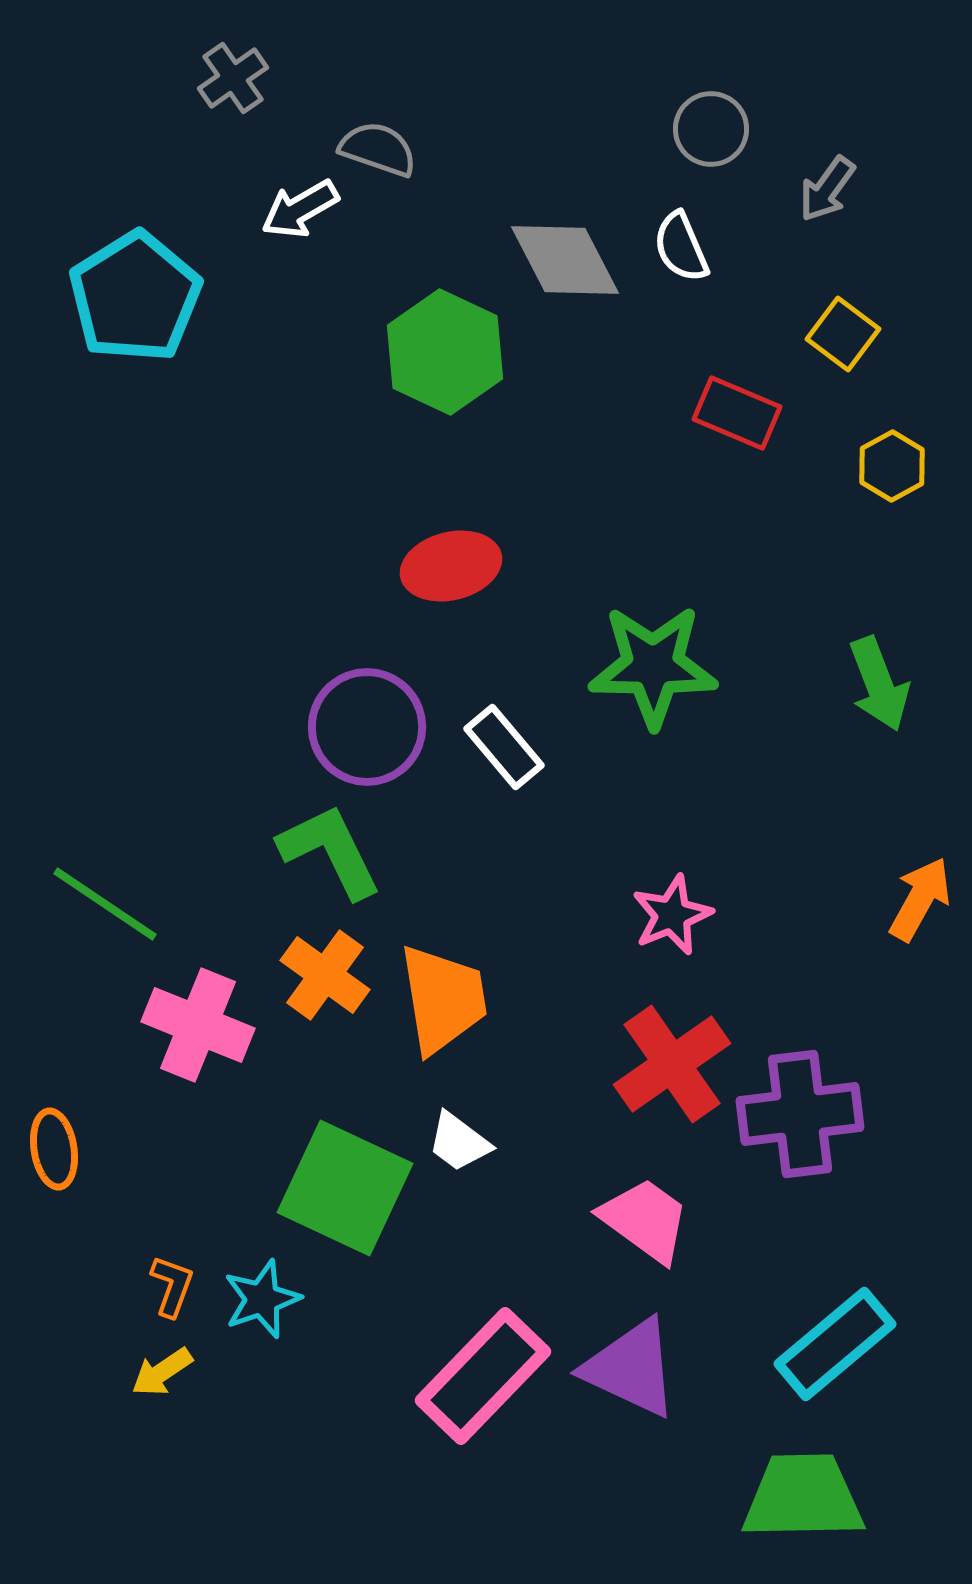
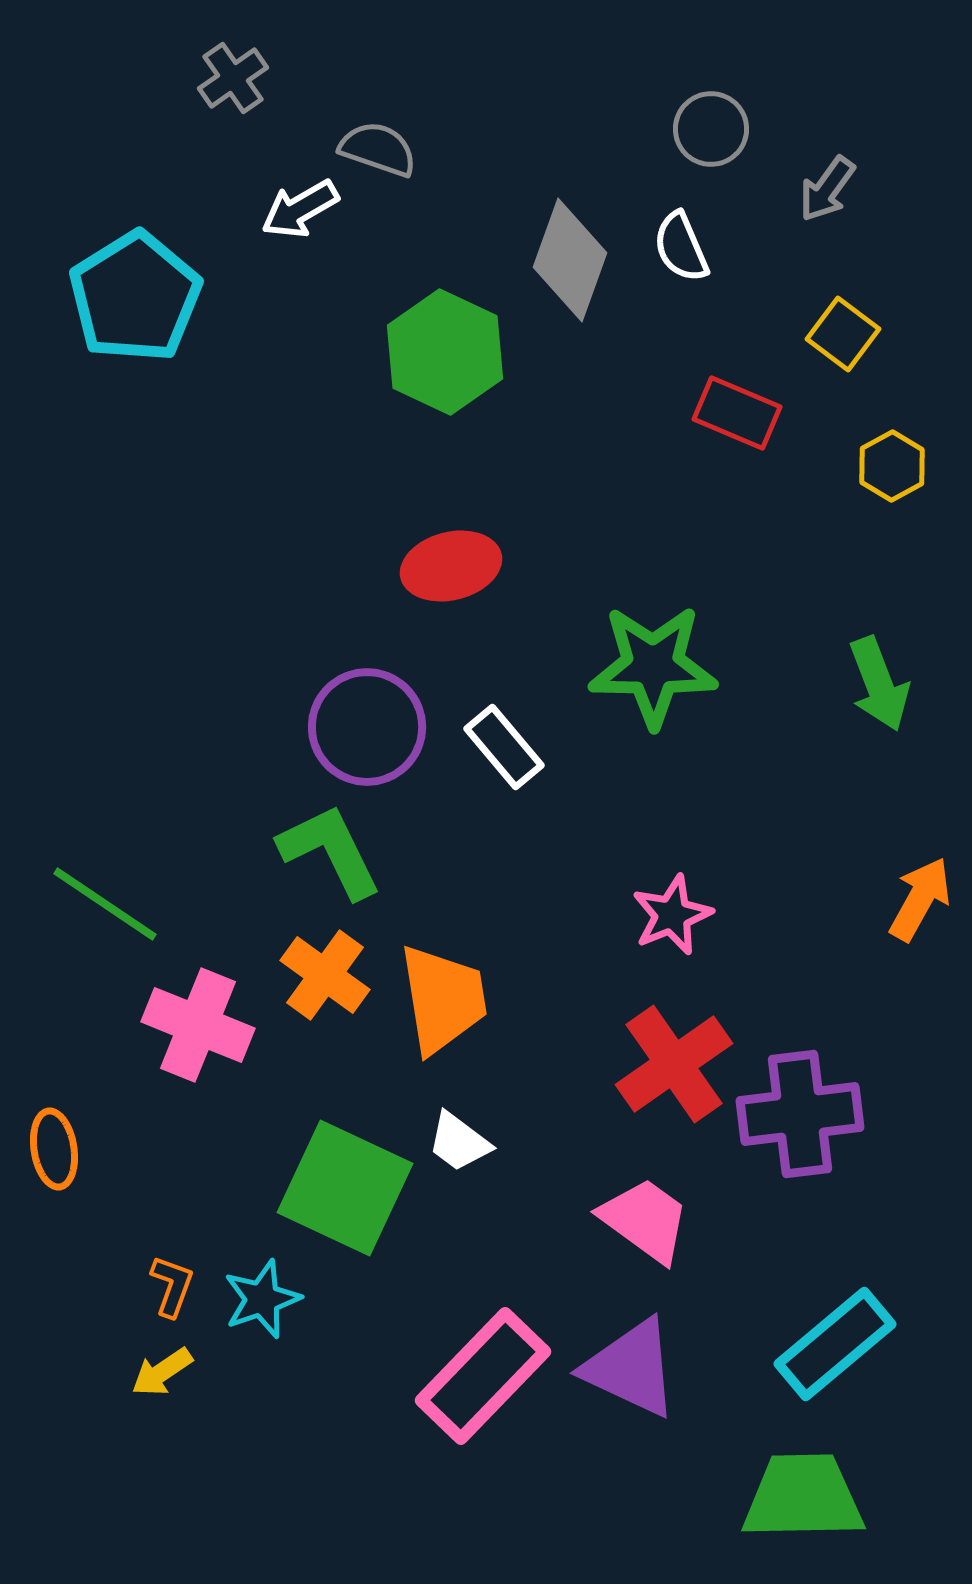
gray diamond: moved 5 px right; rotated 47 degrees clockwise
red cross: moved 2 px right
